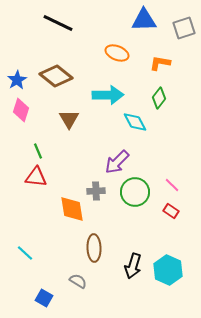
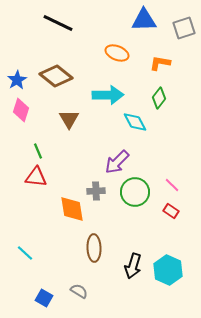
gray semicircle: moved 1 px right, 10 px down
